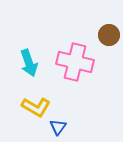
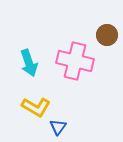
brown circle: moved 2 px left
pink cross: moved 1 px up
